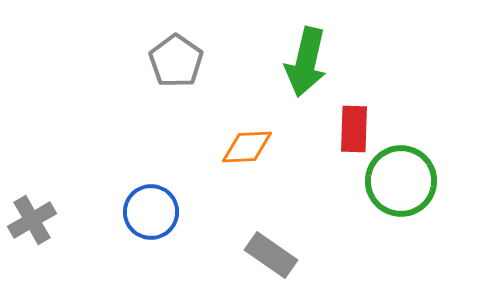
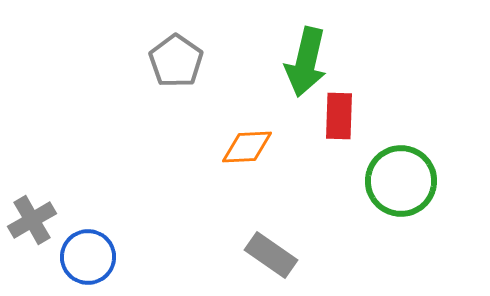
red rectangle: moved 15 px left, 13 px up
blue circle: moved 63 px left, 45 px down
